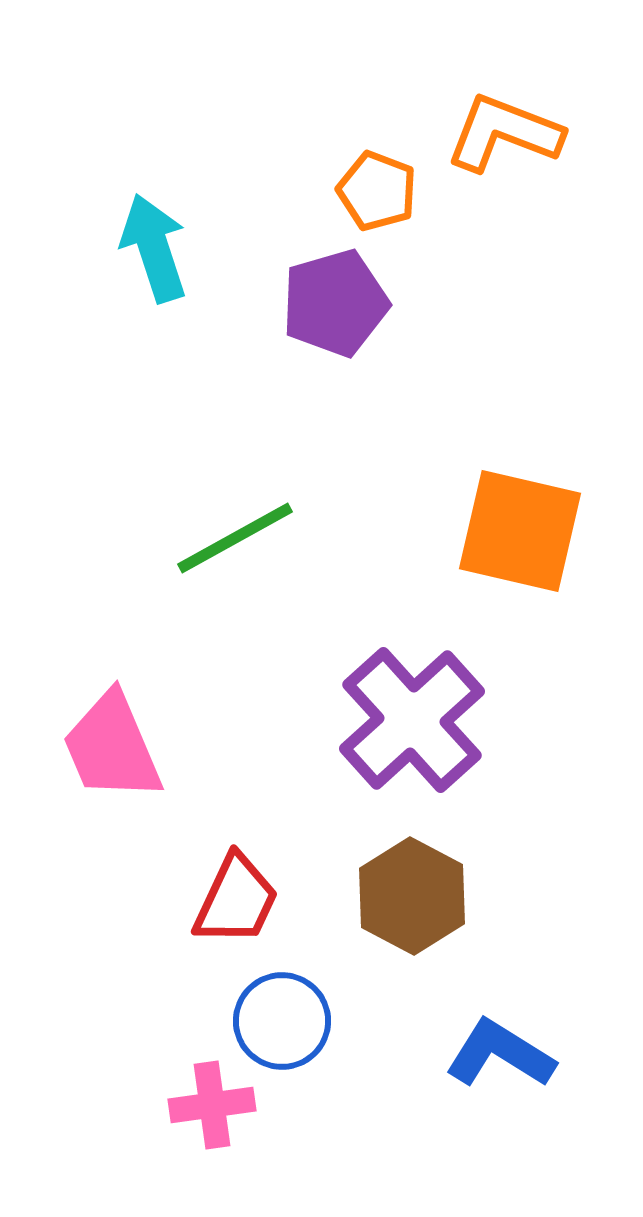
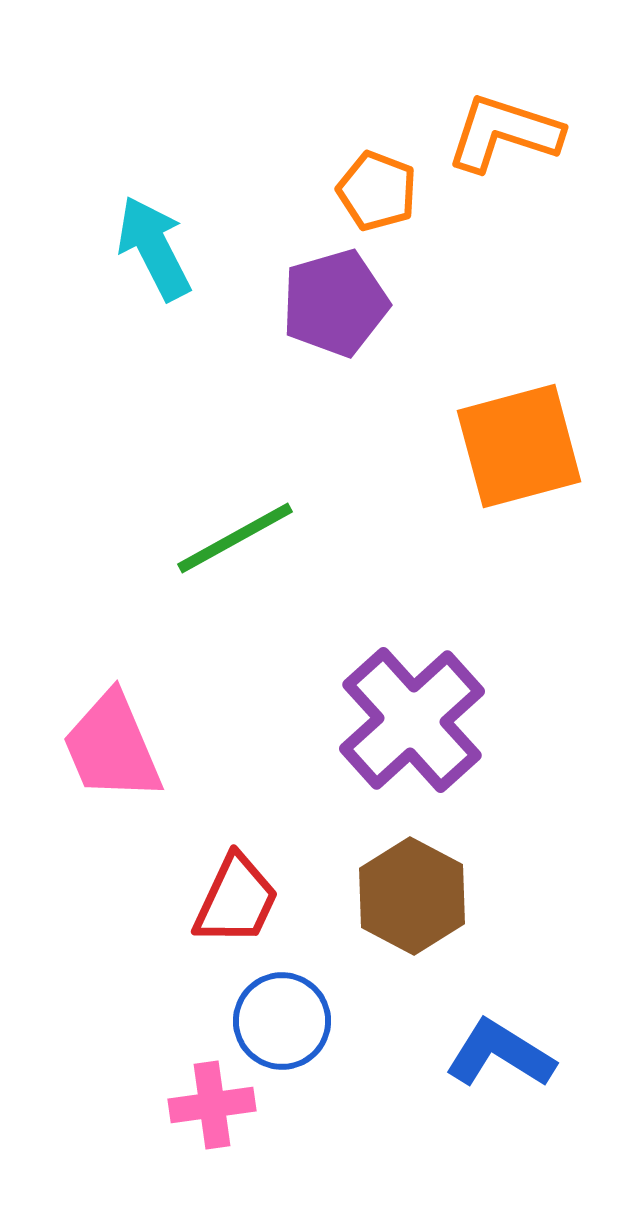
orange L-shape: rotated 3 degrees counterclockwise
cyan arrow: rotated 9 degrees counterclockwise
orange square: moved 1 px left, 85 px up; rotated 28 degrees counterclockwise
